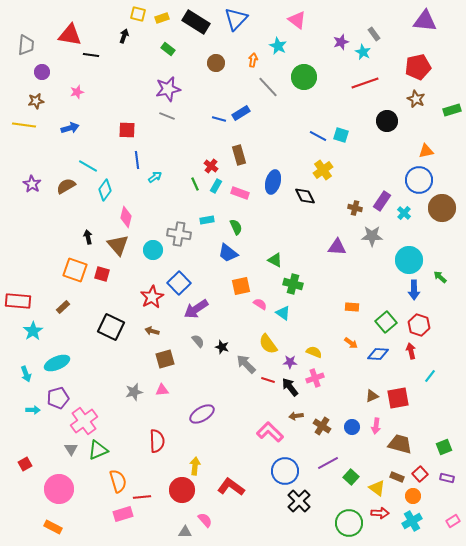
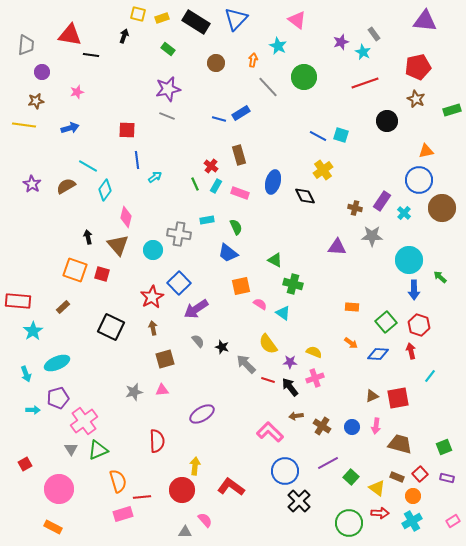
brown arrow at (152, 331): moved 1 px right, 3 px up; rotated 64 degrees clockwise
